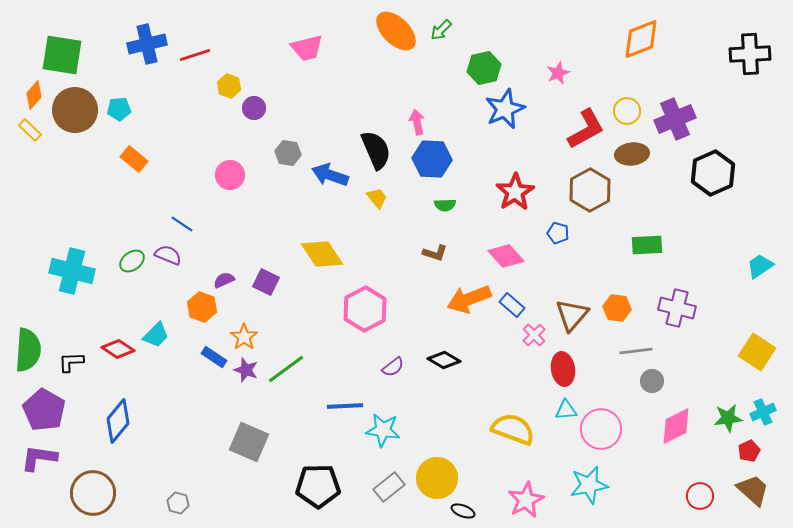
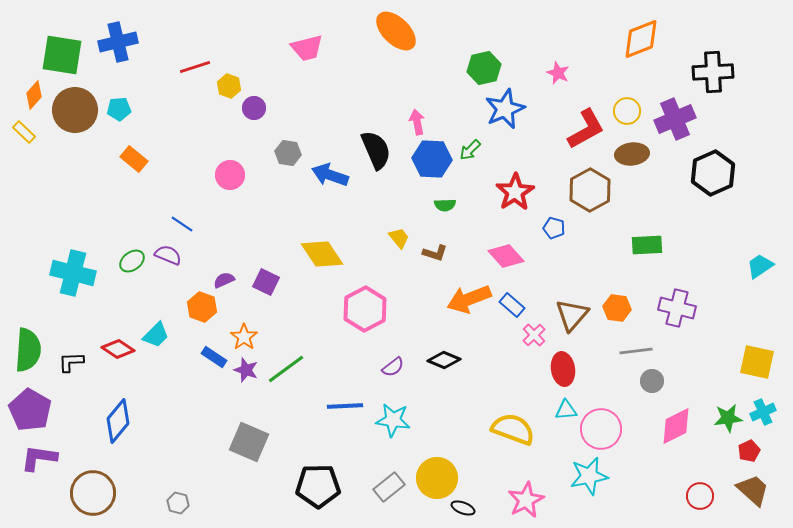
green arrow at (441, 30): moved 29 px right, 120 px down
blue cross at (147, 44): moved 29 px left, 2 px up
black cross at (750, 54): moved 37 px left, 18 px down
red line at (195, 55): moved 12 px down
pink star at (558, 73): rotated 25 degrees counterclockwise
yellow rectangle at (30, 130): moved 6 px left, 2 px down
yellow trapezoid at (377, 198): moved 22 px right, 40 px down
blue pentagon at (558, 233): moved 4 px left, 5 px up
cyan cross at (72, 271): moved 1 px right, 2 px down
yellow square at (757, 352): moved 10 px down; rotated 21 degrees counterclockwise
black diamond at (444, 360): rotated 8 degrees counterclockwise
purple pentagon at (44, 410): moved 14 px left
cyan star at (383, 430): moved 10 px right, 10 px up
cyan star at (589, 485): moved 9 px up
black ellipse at (463, 511): moved 3 px up
